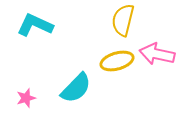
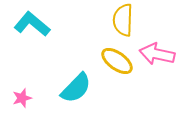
yellow semicircle: rotated 12 degrees counterclockwise
cyan L-shape: moved 3 px left, 1 px up; rotated 15 degrees clockwise
yellow ellipse: rotated 52 degrees clockwise
pink star: moved 4 px left
